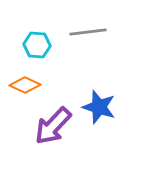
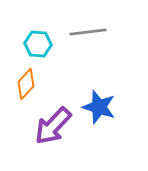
cyan hexagon: moved 1 px right, 1 px up
orange diamond: moved 1 px right, 1 px up; rotated 72 degrees counterclockwise
